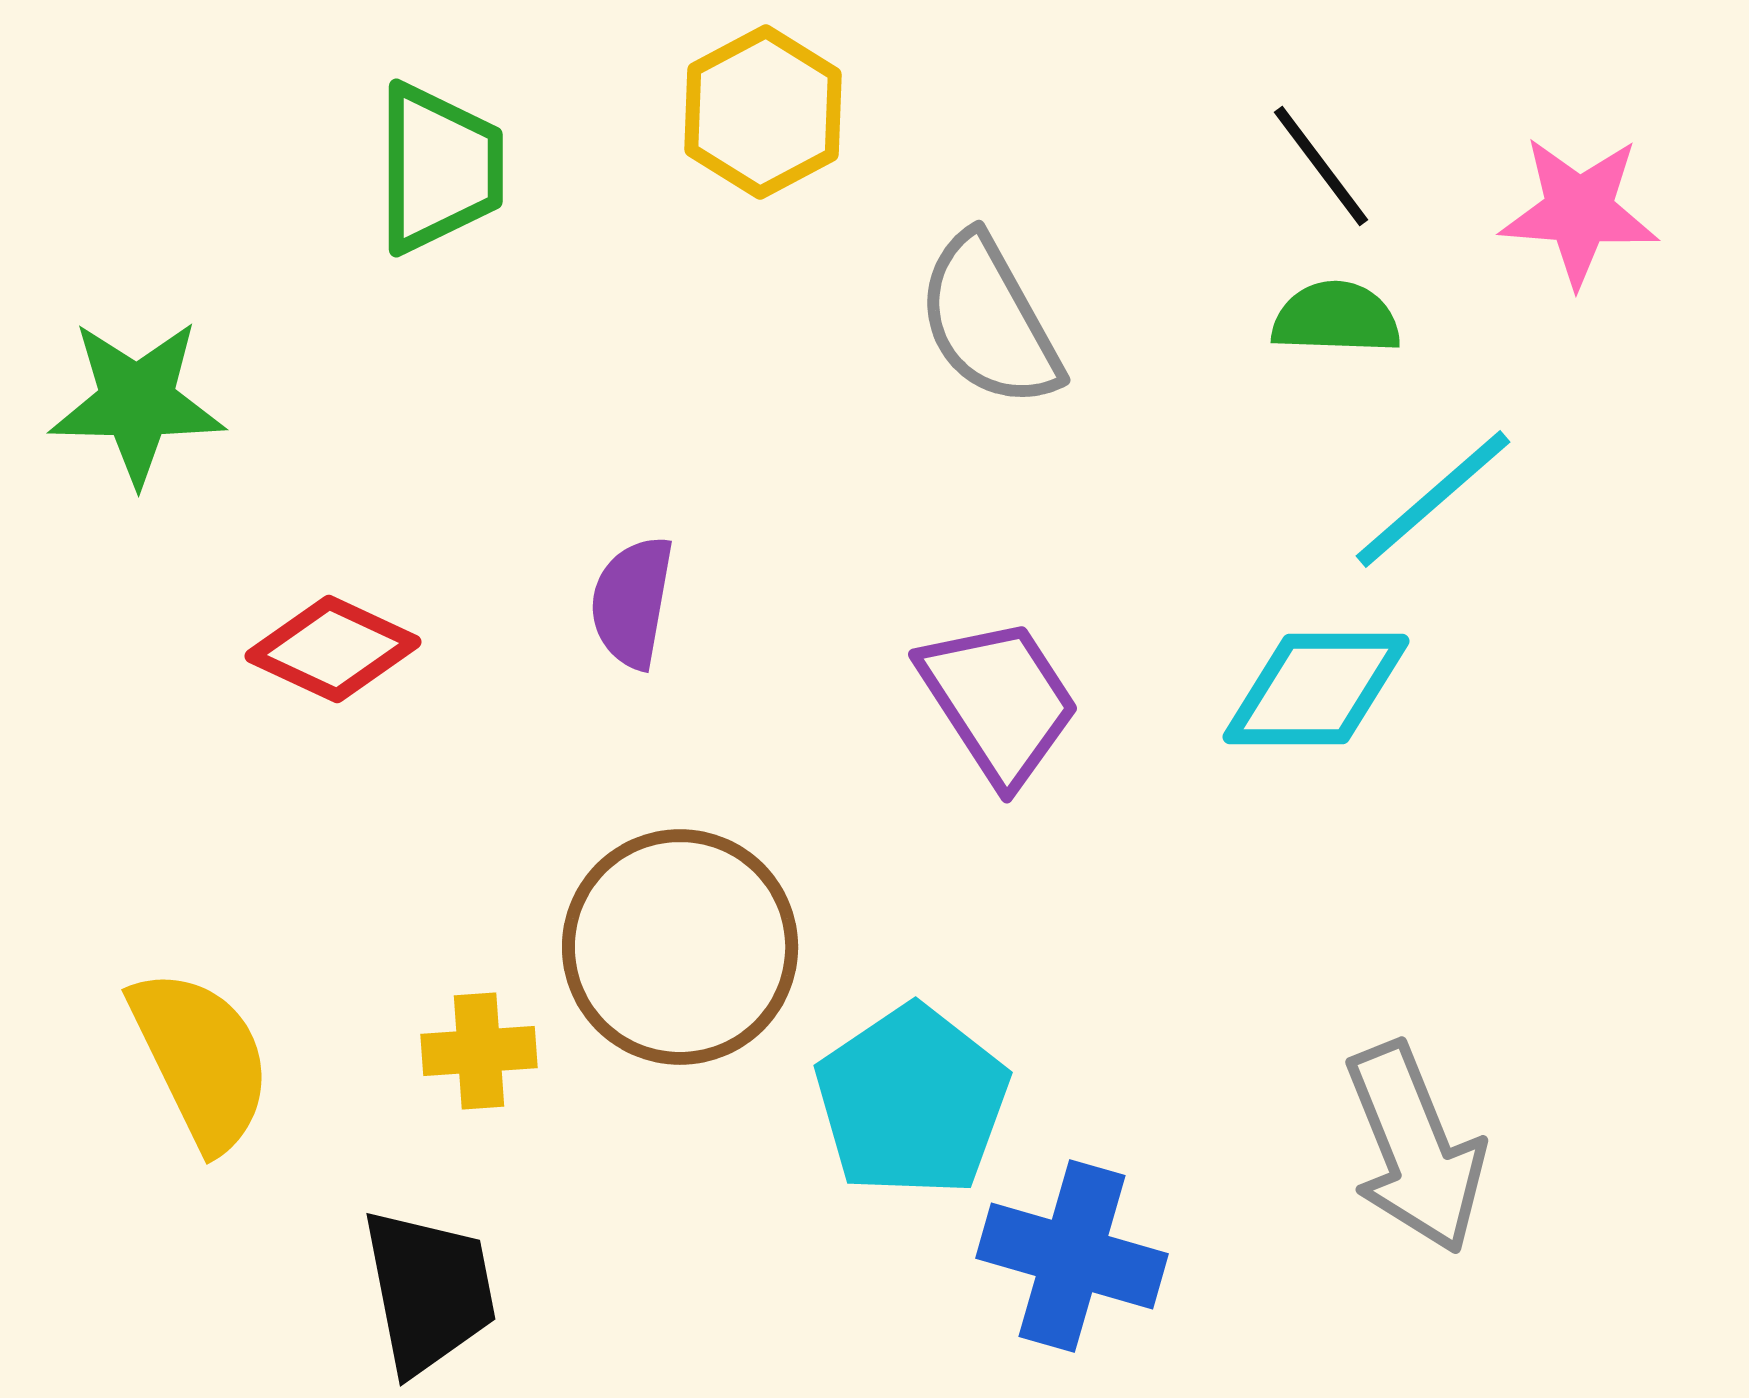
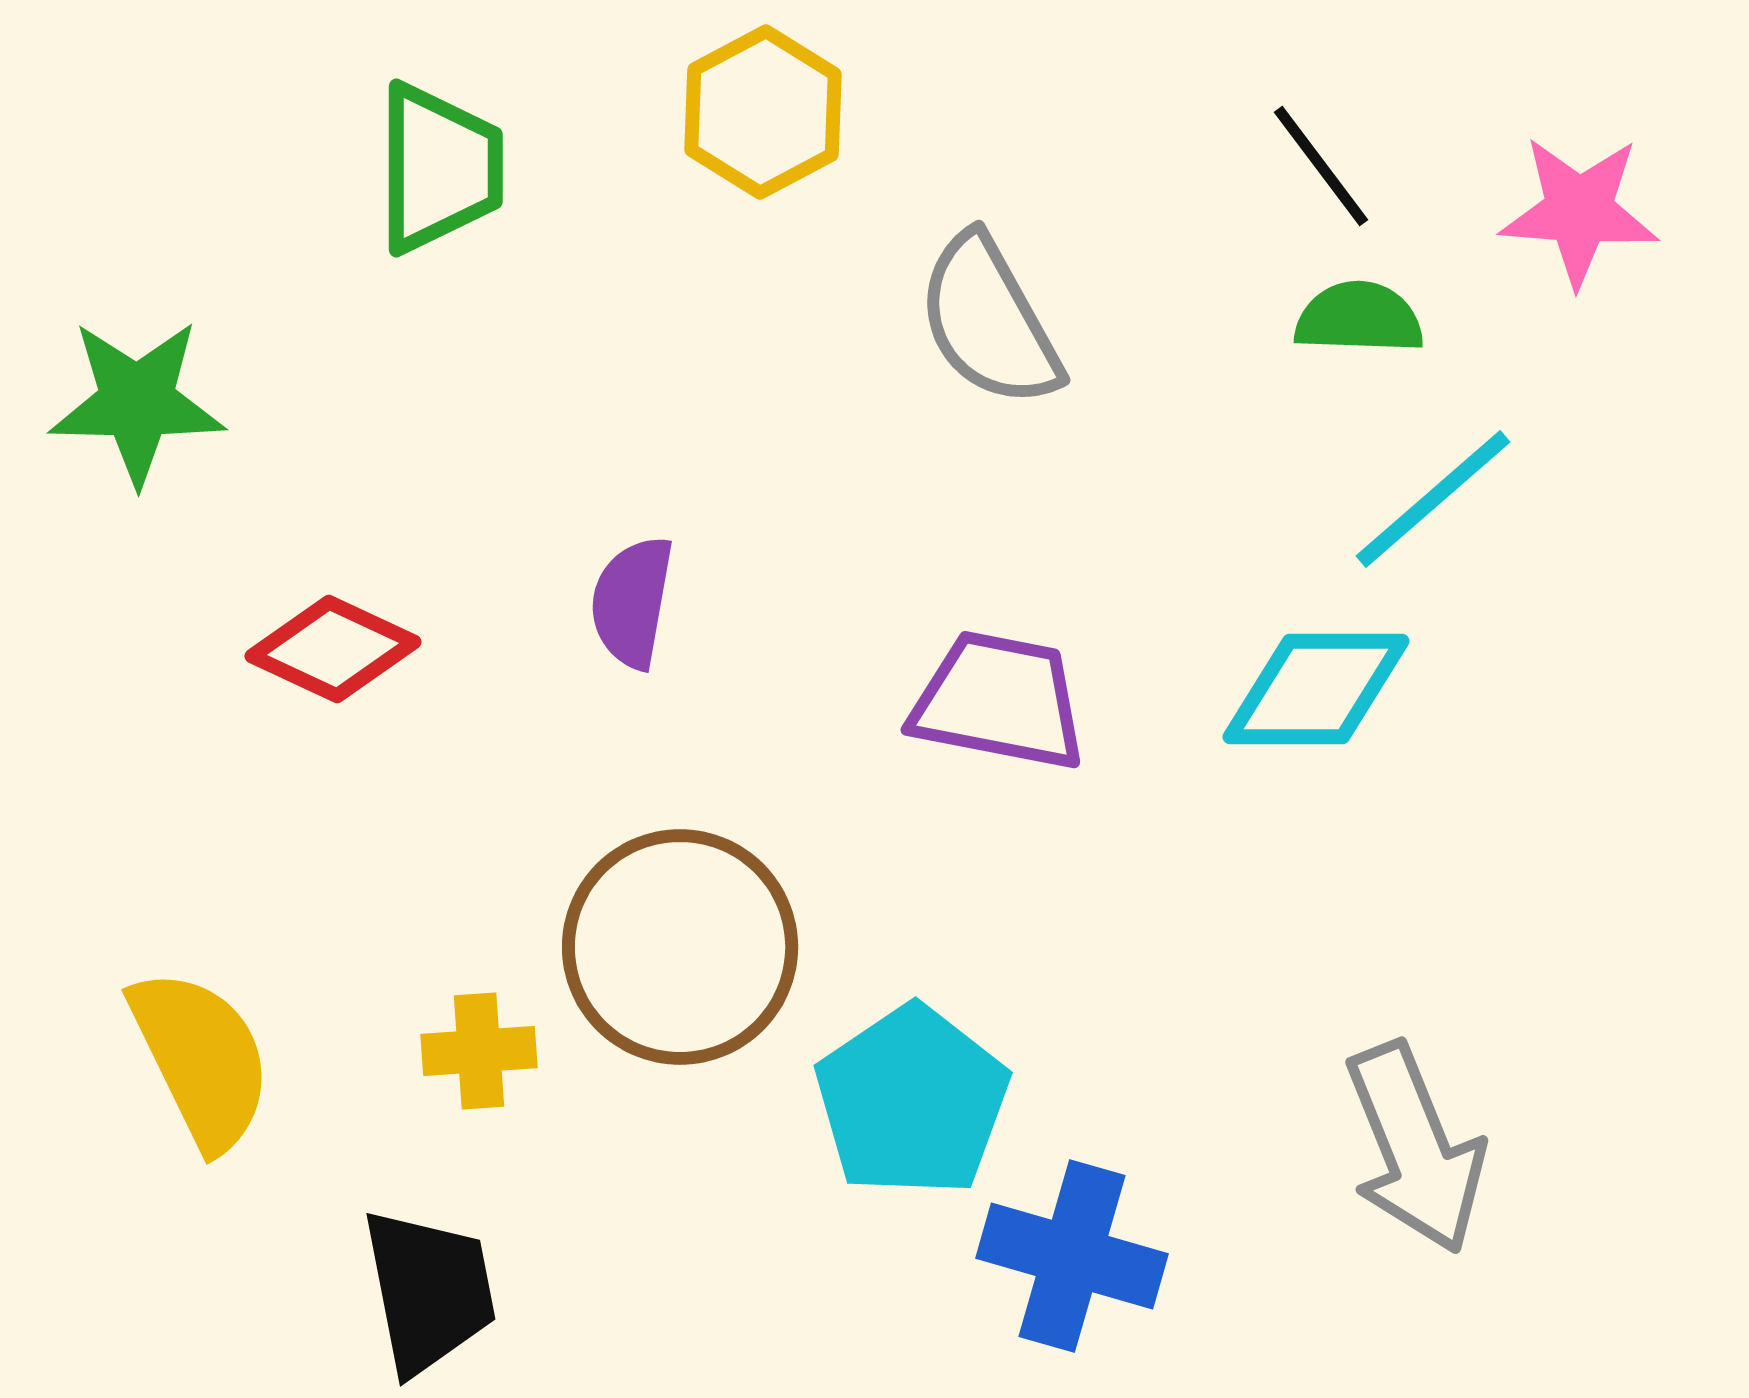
green semicircle: moved 23 px right
purple trapezoid: rotated 46 degrees counterclockwise
